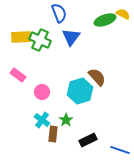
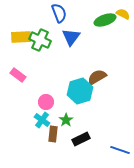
brown semicircle: rotated 78 degrees counterclockwise
pink circle: moved 4 px right, 10 px down
black rectangle: moved 7 px left, 1 px up
